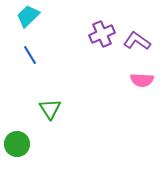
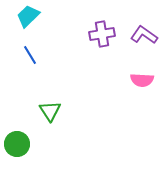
purple cross: rotated 15 degrees clockwise
purple L-shape: moved 7 px right, 6 px up
green triangle: moved 2 px down
